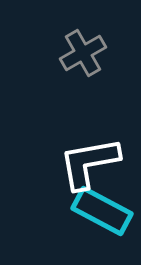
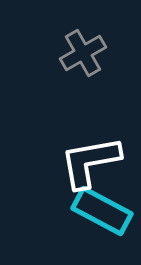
white L-shape: moved 1 px right, 1 px up
